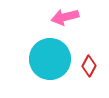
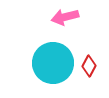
cyan circle: moved 3 px right, 4 px down
